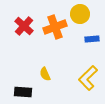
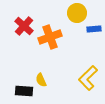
yellow circle: moved 3 px left, 1 px up
orange cross: moved 5 px left, 10 px down
blue rectangle: moved 2 px right, 10 px up
yellow semicircle: moved 4 px left, 6 px down
black rectangle: moved 1 px right, 1 px up
